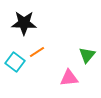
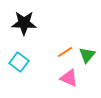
orange line: moved 28 px right
cyan square: moved 4 px right
pink triangle: rotated 30 degrees clockwise
